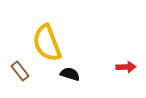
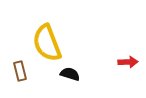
red arrow: moved 2 px right, 5 px up
brown rectangle: rotated 24 degrees clockwise
